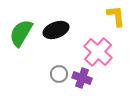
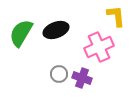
pink cross: moved 1 px right, 5 px up; rotated 24 degrees clockwise
